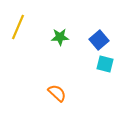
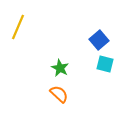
green star: moved 31 px down; rotated 30 degrees clockwise
orange semicircle: moved 2 px right, 1 px down
